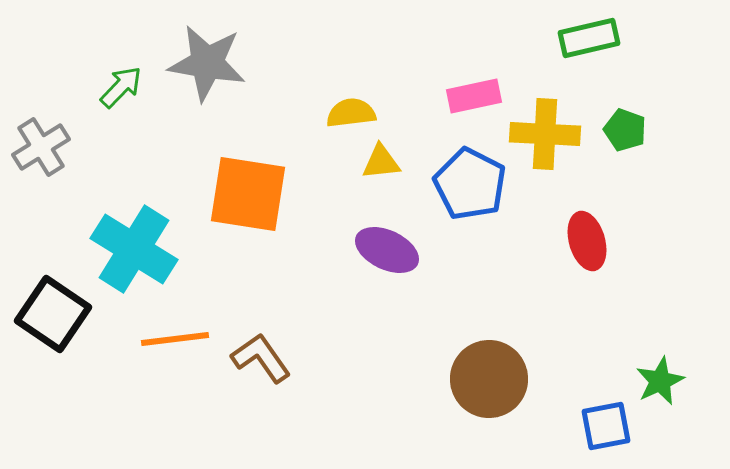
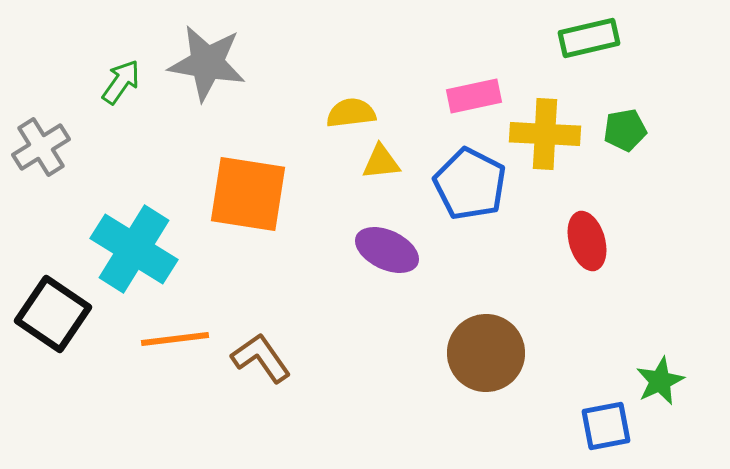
green arrow: moved 5 px up; rotated 9 degrees counterclockwise
green pentagon: rotated 30 degrees counterclockwise
brown circle: moved 3 px left, 26 px up
